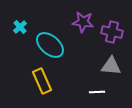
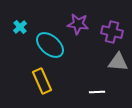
purple star: moved 5 px left, 2 px down
gray triangle: moved 7 px right, 4 px up
